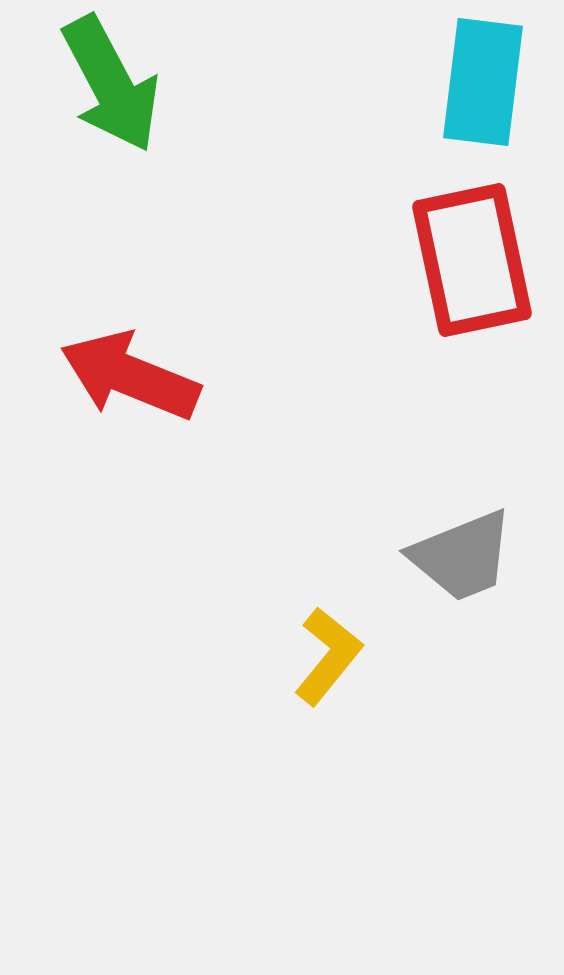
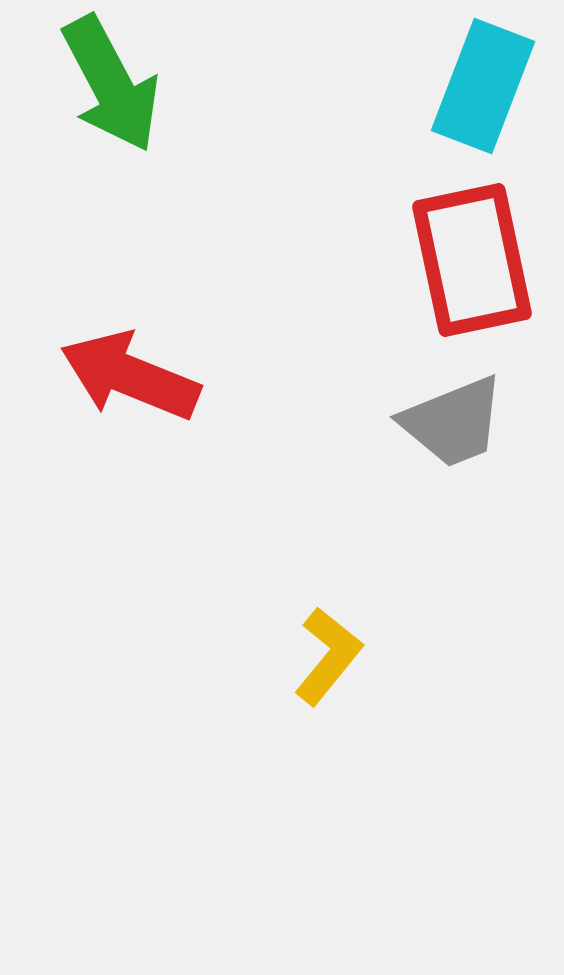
cyan rectangle: moved 4 px down; rotated 14 degrees clockwise
gray trapezoid: moved 9 px left, 134 px up
